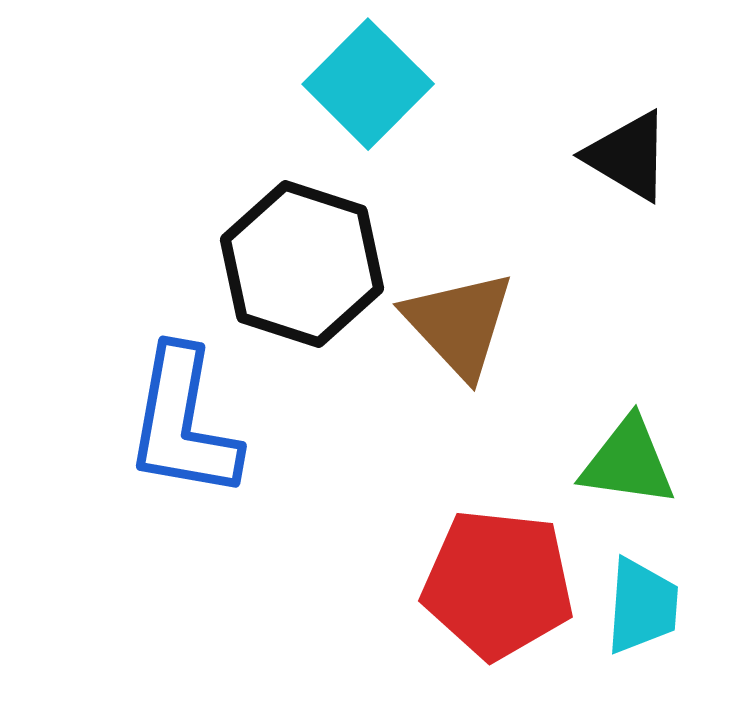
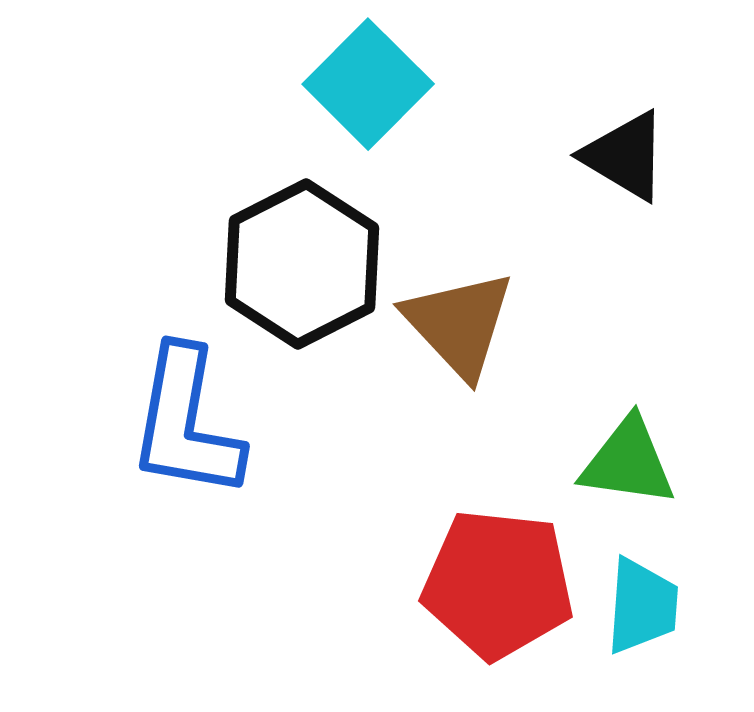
black triangle: moved 3 px left
black hexagon: rotated 15 degrees clockwise
blue L-shape: moved 3 px right
